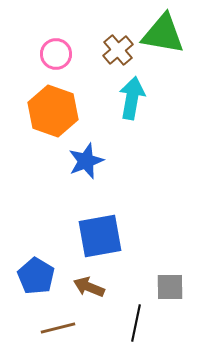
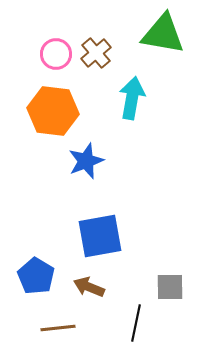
brown cross: moved 22 px left, 3 px down
orange hexagon: rotated 12 degrees counterclockwise
brown line: rotated 8 degrees clockwise
